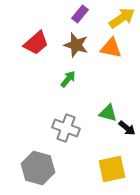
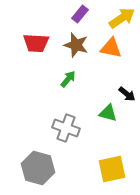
red trapezoid: rotated 44 degrees clockwise
black arrow: moved 34 px up
